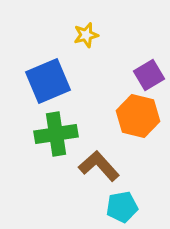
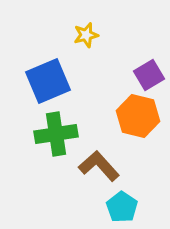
cyan pentagon: rotated 28 degrees counterclockwise
